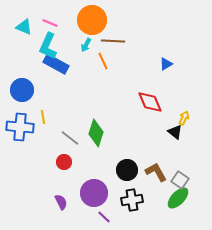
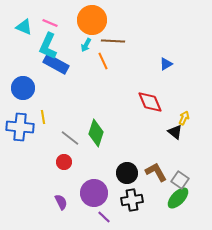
blue circle: moved 1 px right, 2 px up
black circle: moved 3 px down
